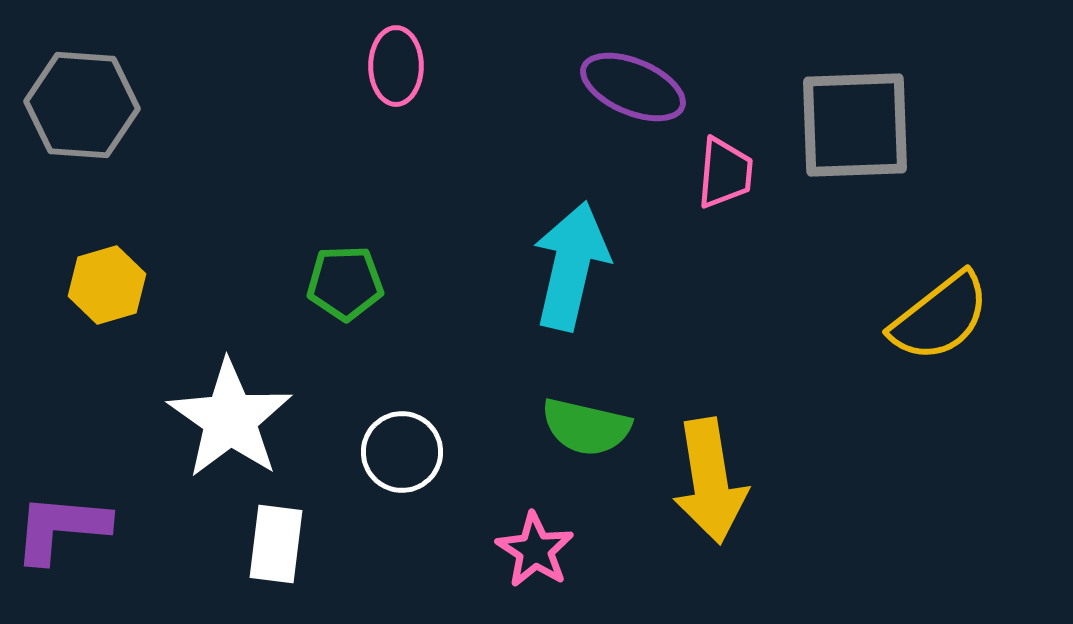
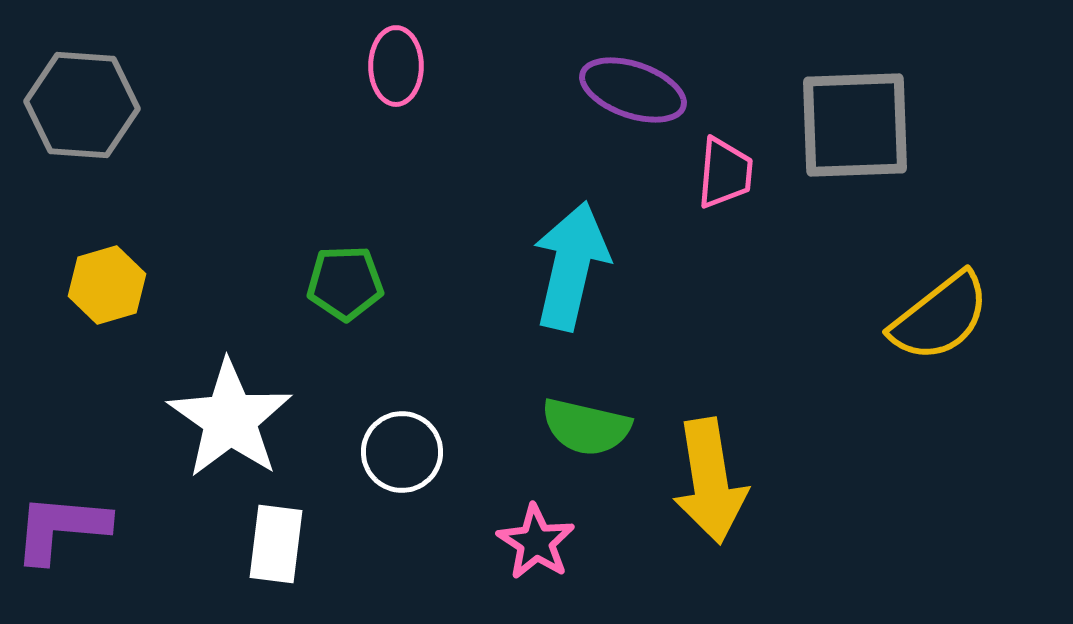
purple ellipse: moved 3 px down; rotated 4 degrees counterclockwise
pink star: moved 1 px right, 8 px up
